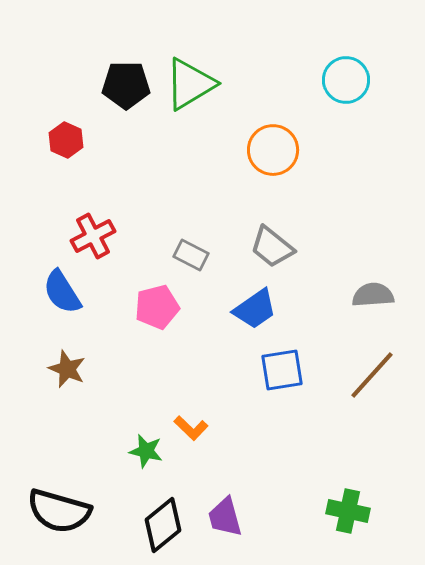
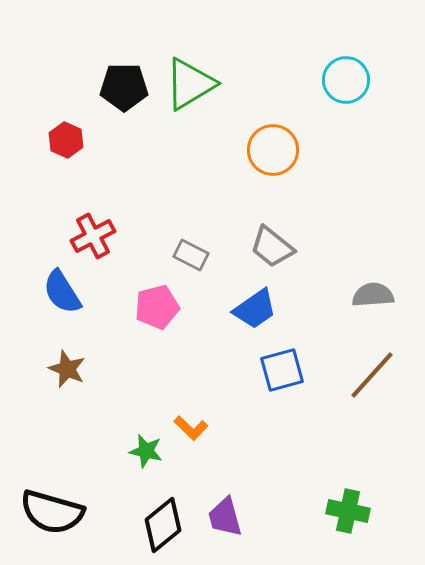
black pentagon: moved 2 px left, 2 px down
blue square: rotated 6 degrees counterclockwise
black semicircle: moved 7 px left, 1 px down
